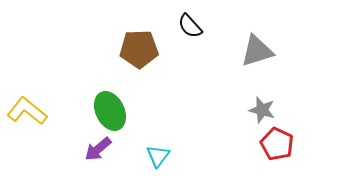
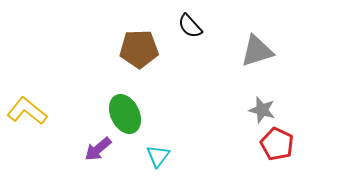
green ellipse: moved 15 px right, 3 px down
